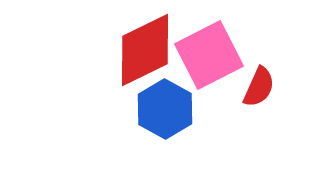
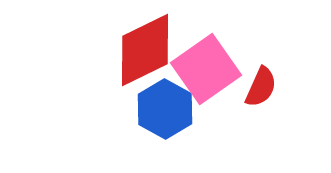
pink square: moved 3 px left, 14 px down; rotated 8 degrees counterclockwise
red semicircle: moved 2 px right
